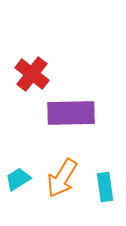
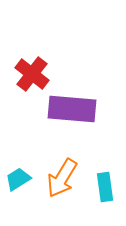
purple rectangle: moved 1 px right, 4 px up; rotated 6 degrees clockwise
